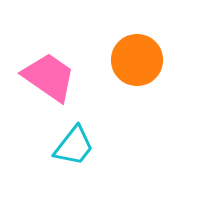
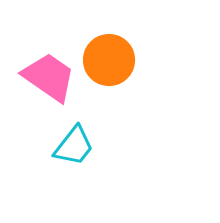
orange circle: moved 28 px left
